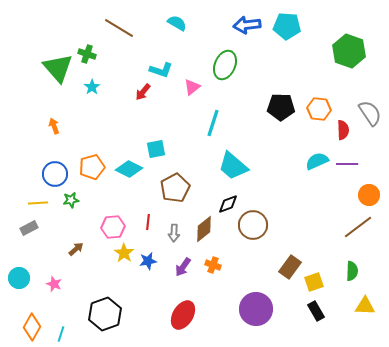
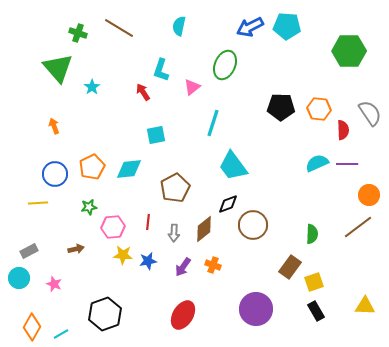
cyan semicircle at (177, 23): moved 2 px right, 3 px down; rotated 108 degrees counterclockwise
blue arrow at (247, 25): moved 3 px right, 2 px down; rotated 20 degrees counterclockwise
green hexagon at (349, 51): rotated 20 degrees counterclockwise
green cross at (87, 54): moved 9 px left, 21 px up
cyan L-shape at (161, 70): rotated 90 degrees clockwise
red arrow at (143, 92): rotated 108 degrees clockwise
cyan square at (156, 149): moved 14 px up
cyan semicircle at (317, 161): moved 2 px down
cyan trapezoid at (233, 166): rotated 12 degrees clockwise
orange pentagon at (92, 167): rotated 10 degrees counterclockwise
cyan diamond at (129, 169): rotated 32 degrees counterclockwise
green star at (71, 200): moved 18 px right, 7 px down
gray rectangle at (29, 228): moved 23 px down
brown arrow at (76, 249): rotated 28 degrees clockwise
yellow star at (124, 253): moved 1 px left, 2 px down; rotated 30 degrees counterclockwise
green semicircle at (352, 271): moved 40 px left, 37 px up
cyan line at (61, 334): rotated 42 degrees clockwise
